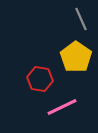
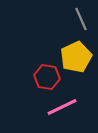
yellow pentagon: rotated 12 degrees clockwise
red hexagon: moved 7 px right, 2 px up
